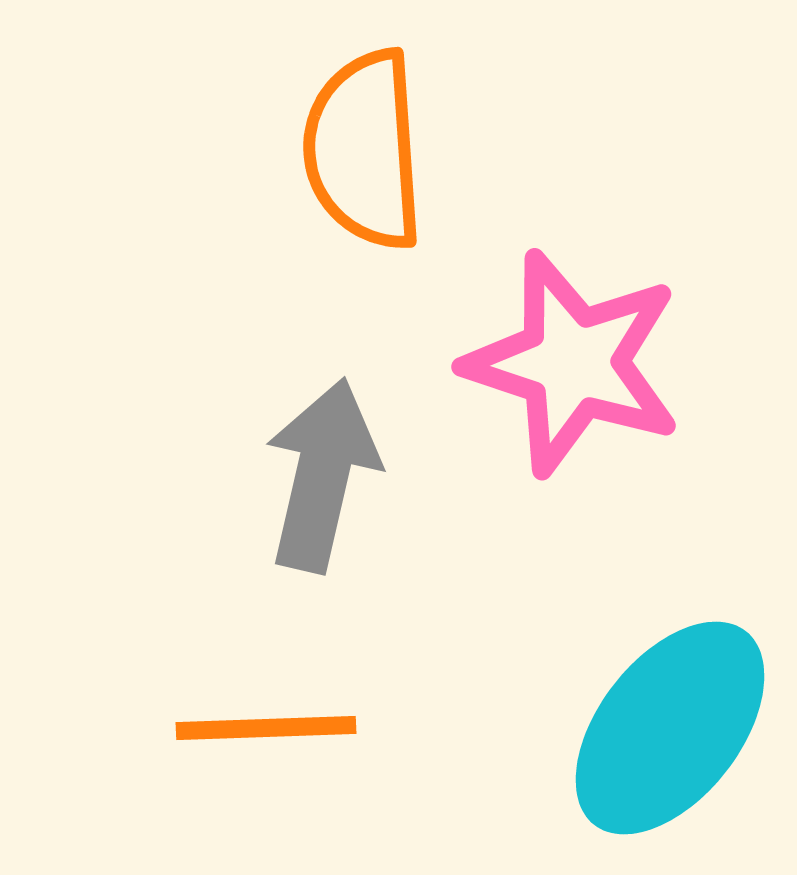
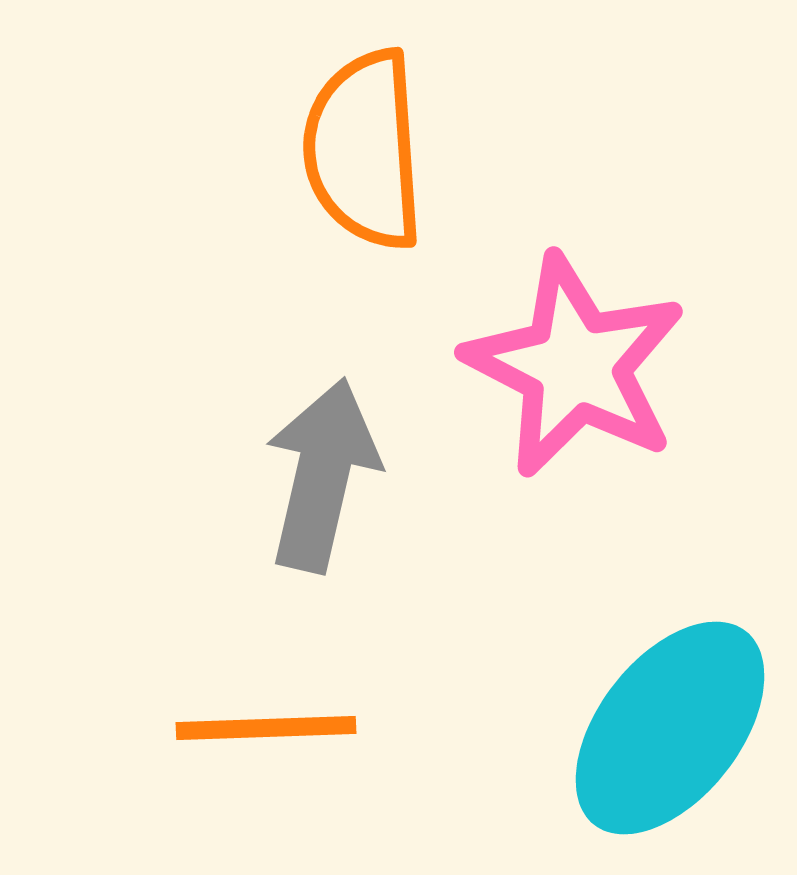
pink star: moved 2 px right, 3 px down; rotated 9 degrees clockwise
